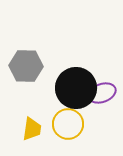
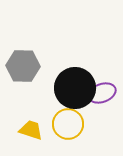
gray hexagon: moved 3 px left
black circle: moved 1 px left
yellow trapezoid: moved 1 px left, 1 px down; rotated 80 degrees counterclockwise
